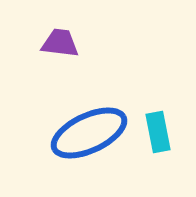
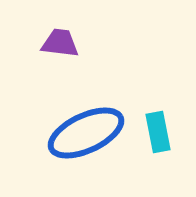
blue ellipse: moved 3 px left
